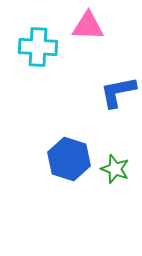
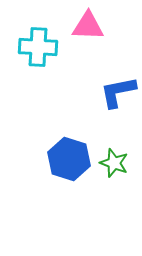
green star: moved 1 px left, 6 px up
